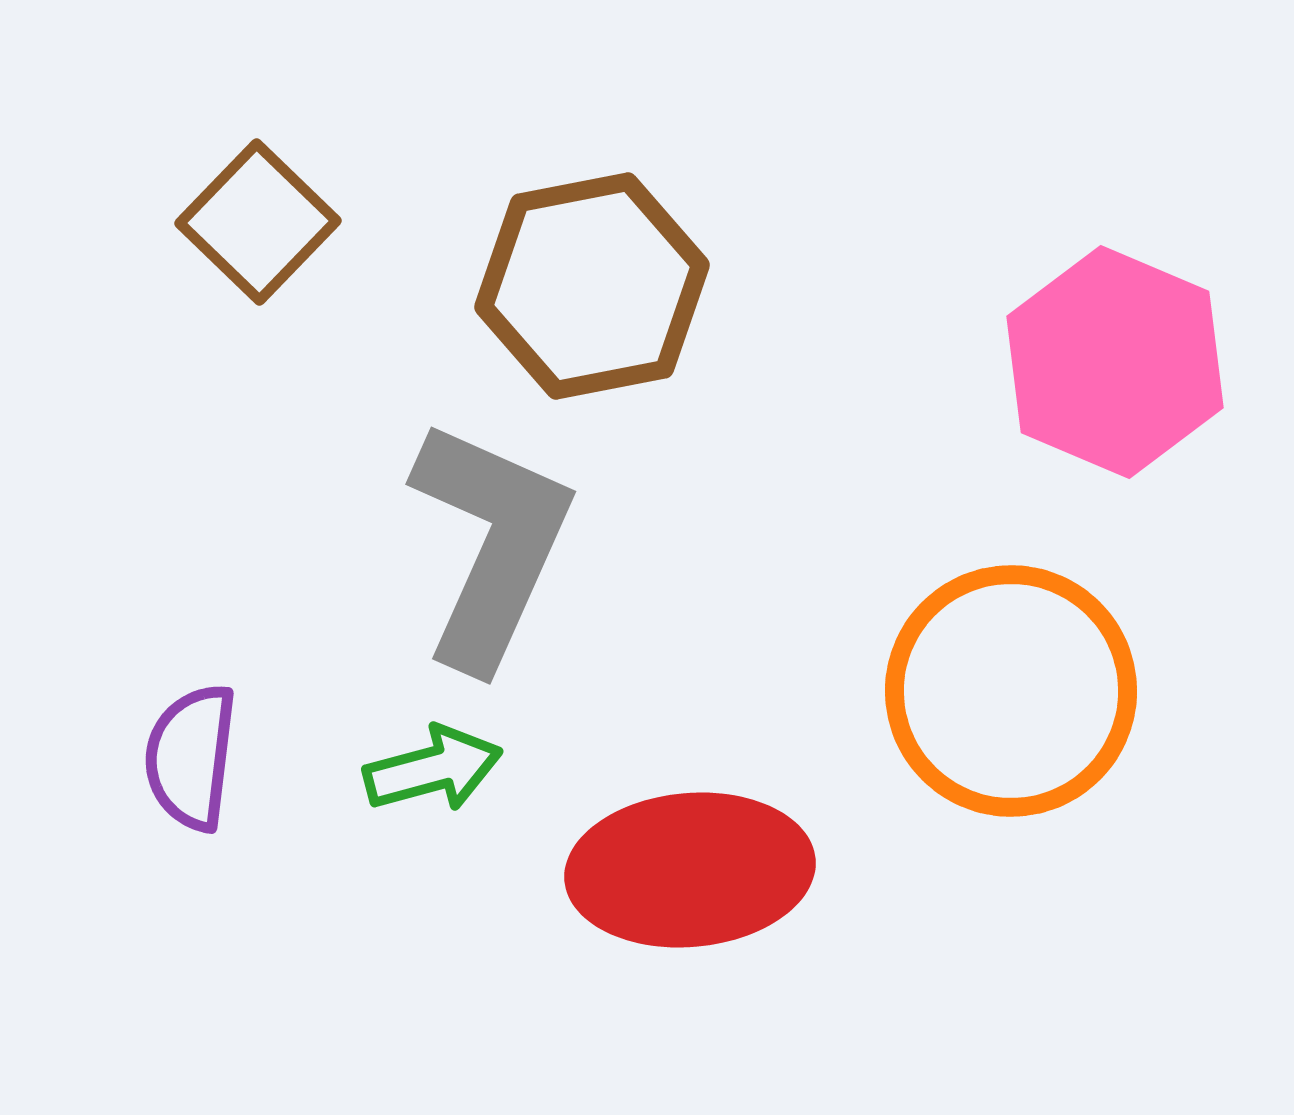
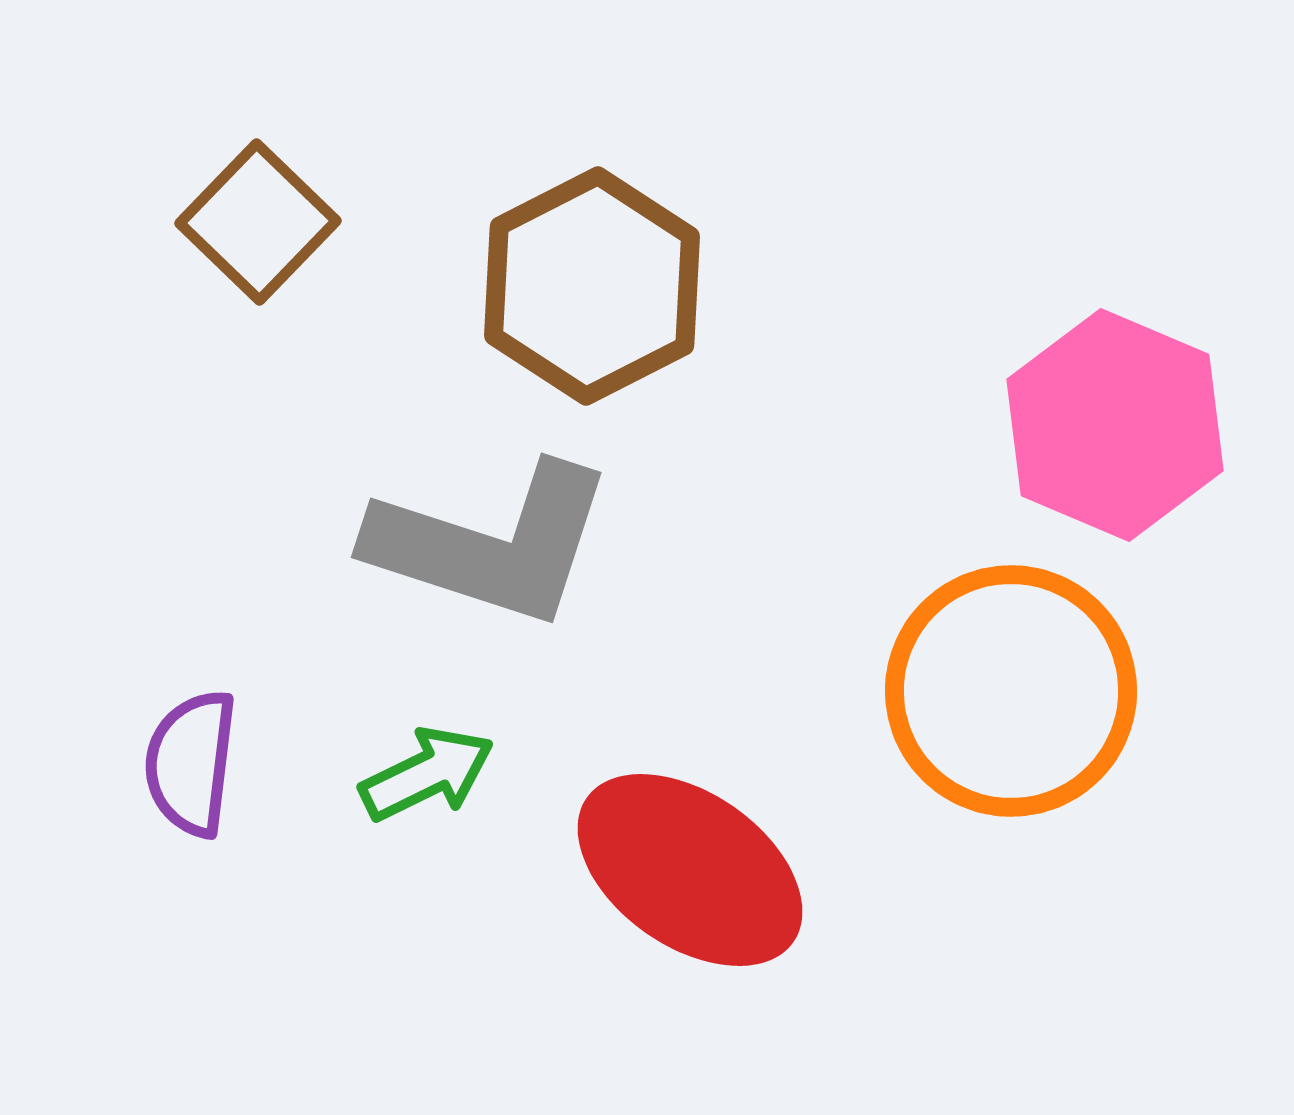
brown hexagon: rotated 16 degrees counterclockwise
pink hexagon: moved 63 px down
gray L-shape: rotated 84 degrees clockwise
purple semicircle: moved 6 px down
green arrow: moved 6 px left, 5 px down; rotated 11 degrees counterclockwise
red ellipse: rotated 40 degrees clockwise
